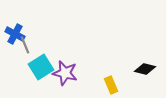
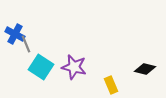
gray line: moved 1 px right, 1 px up
cyan square: rotated 25 degrees counterclockwise
purple star: moved 9 px right, 6 px up
